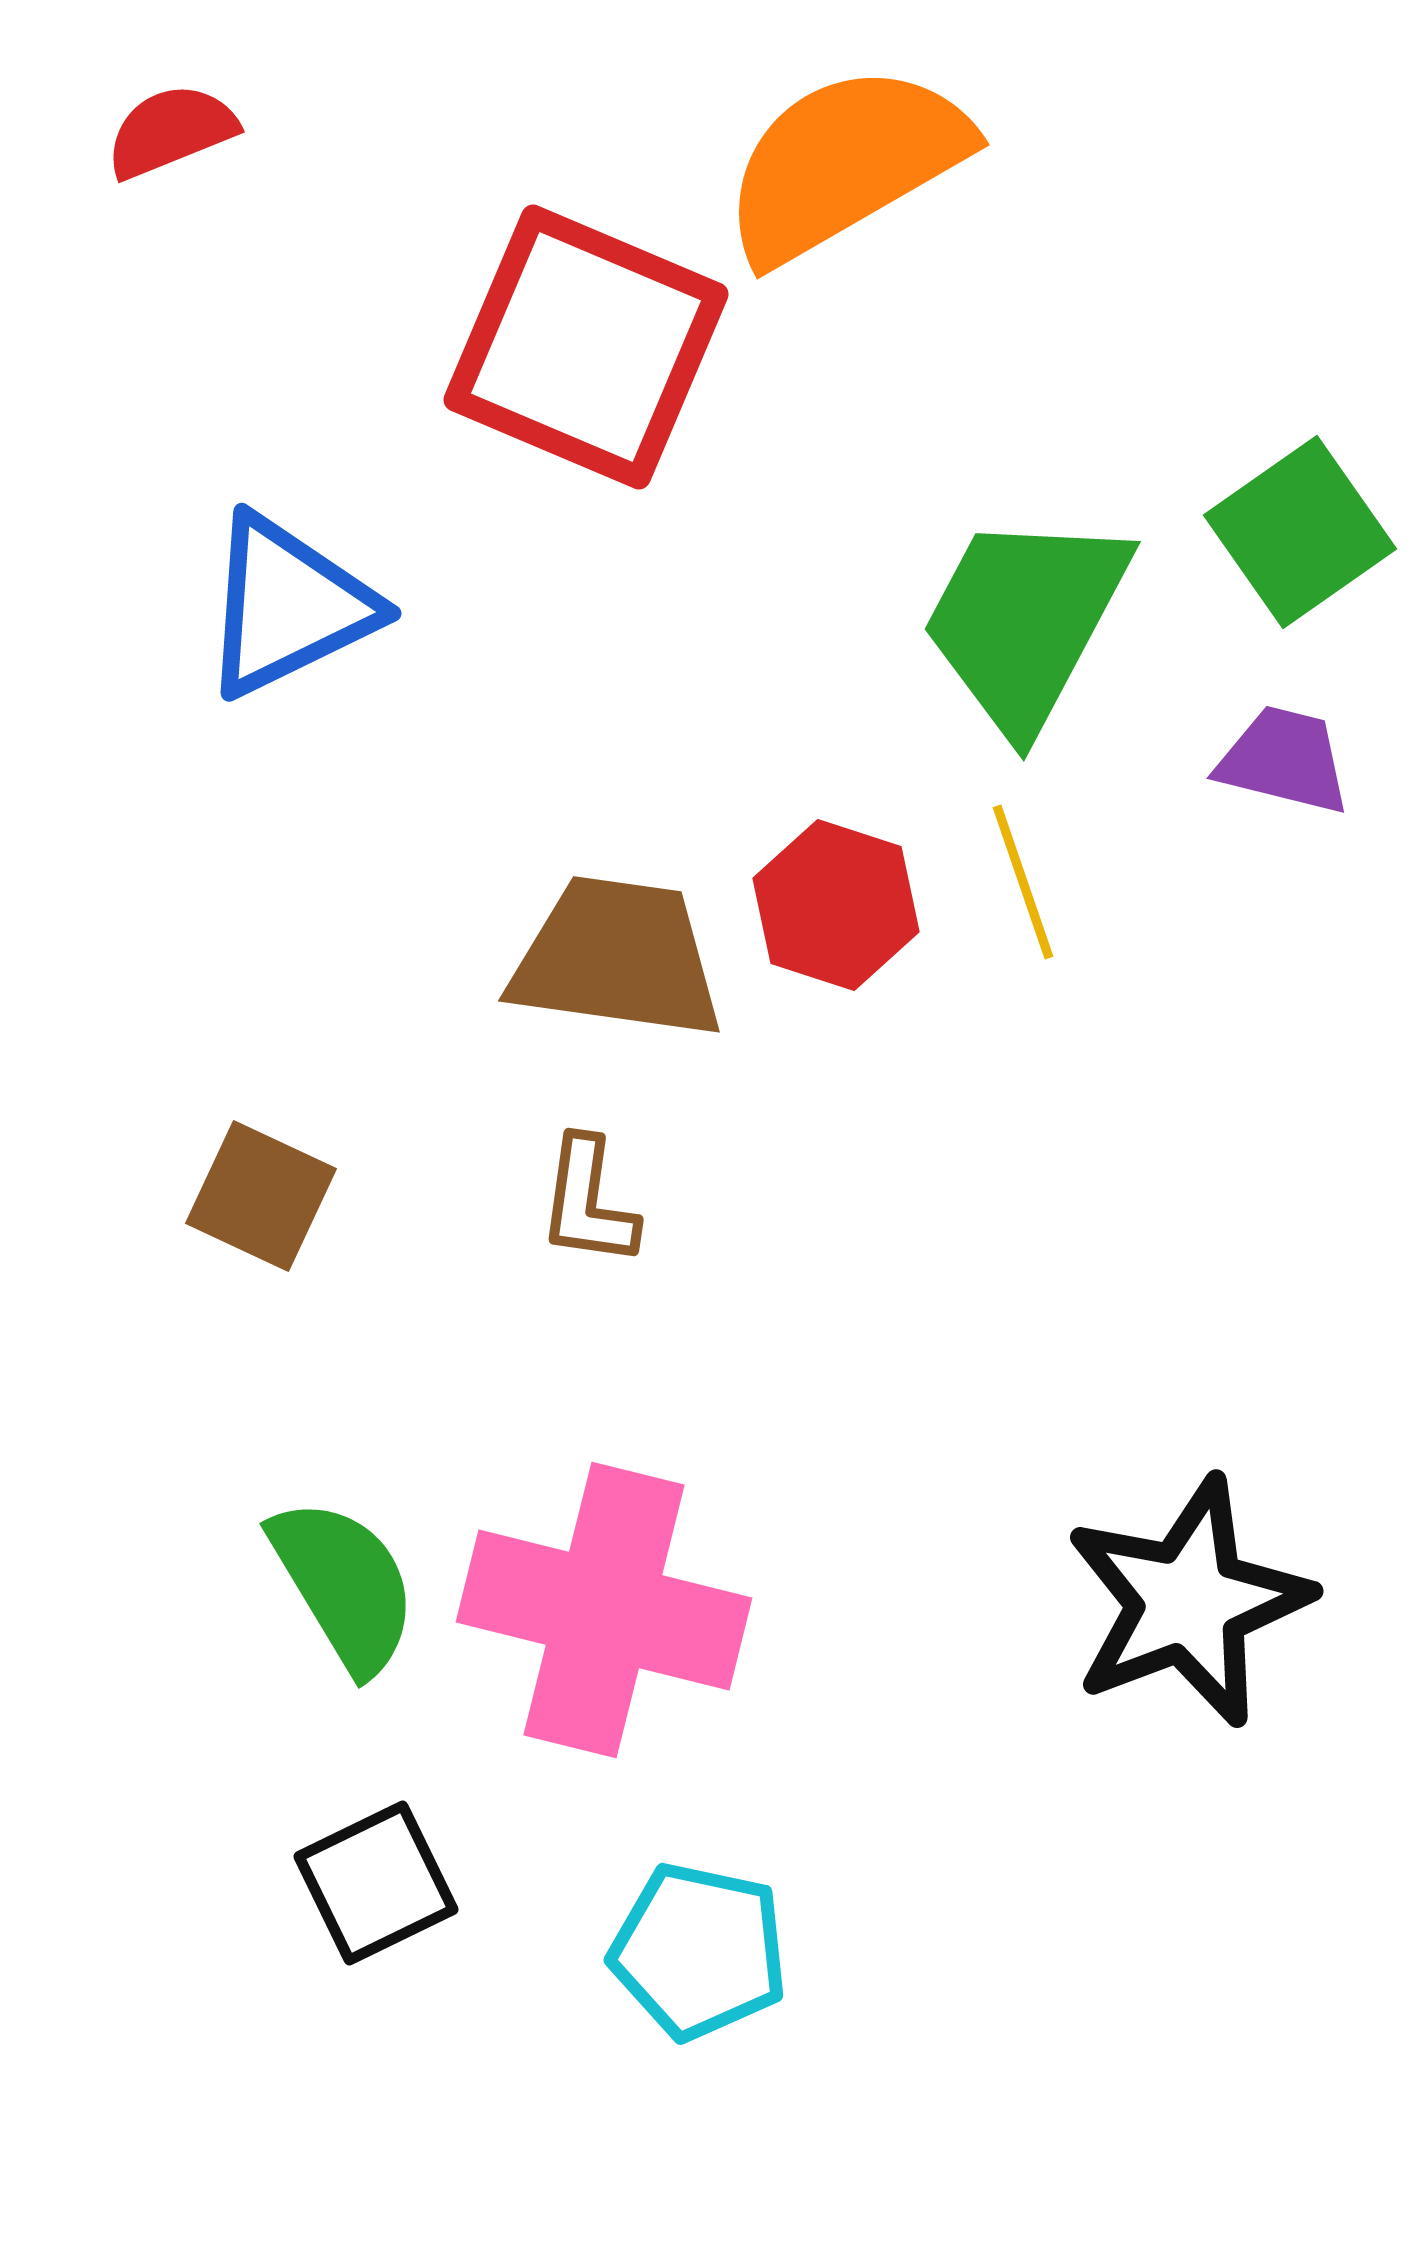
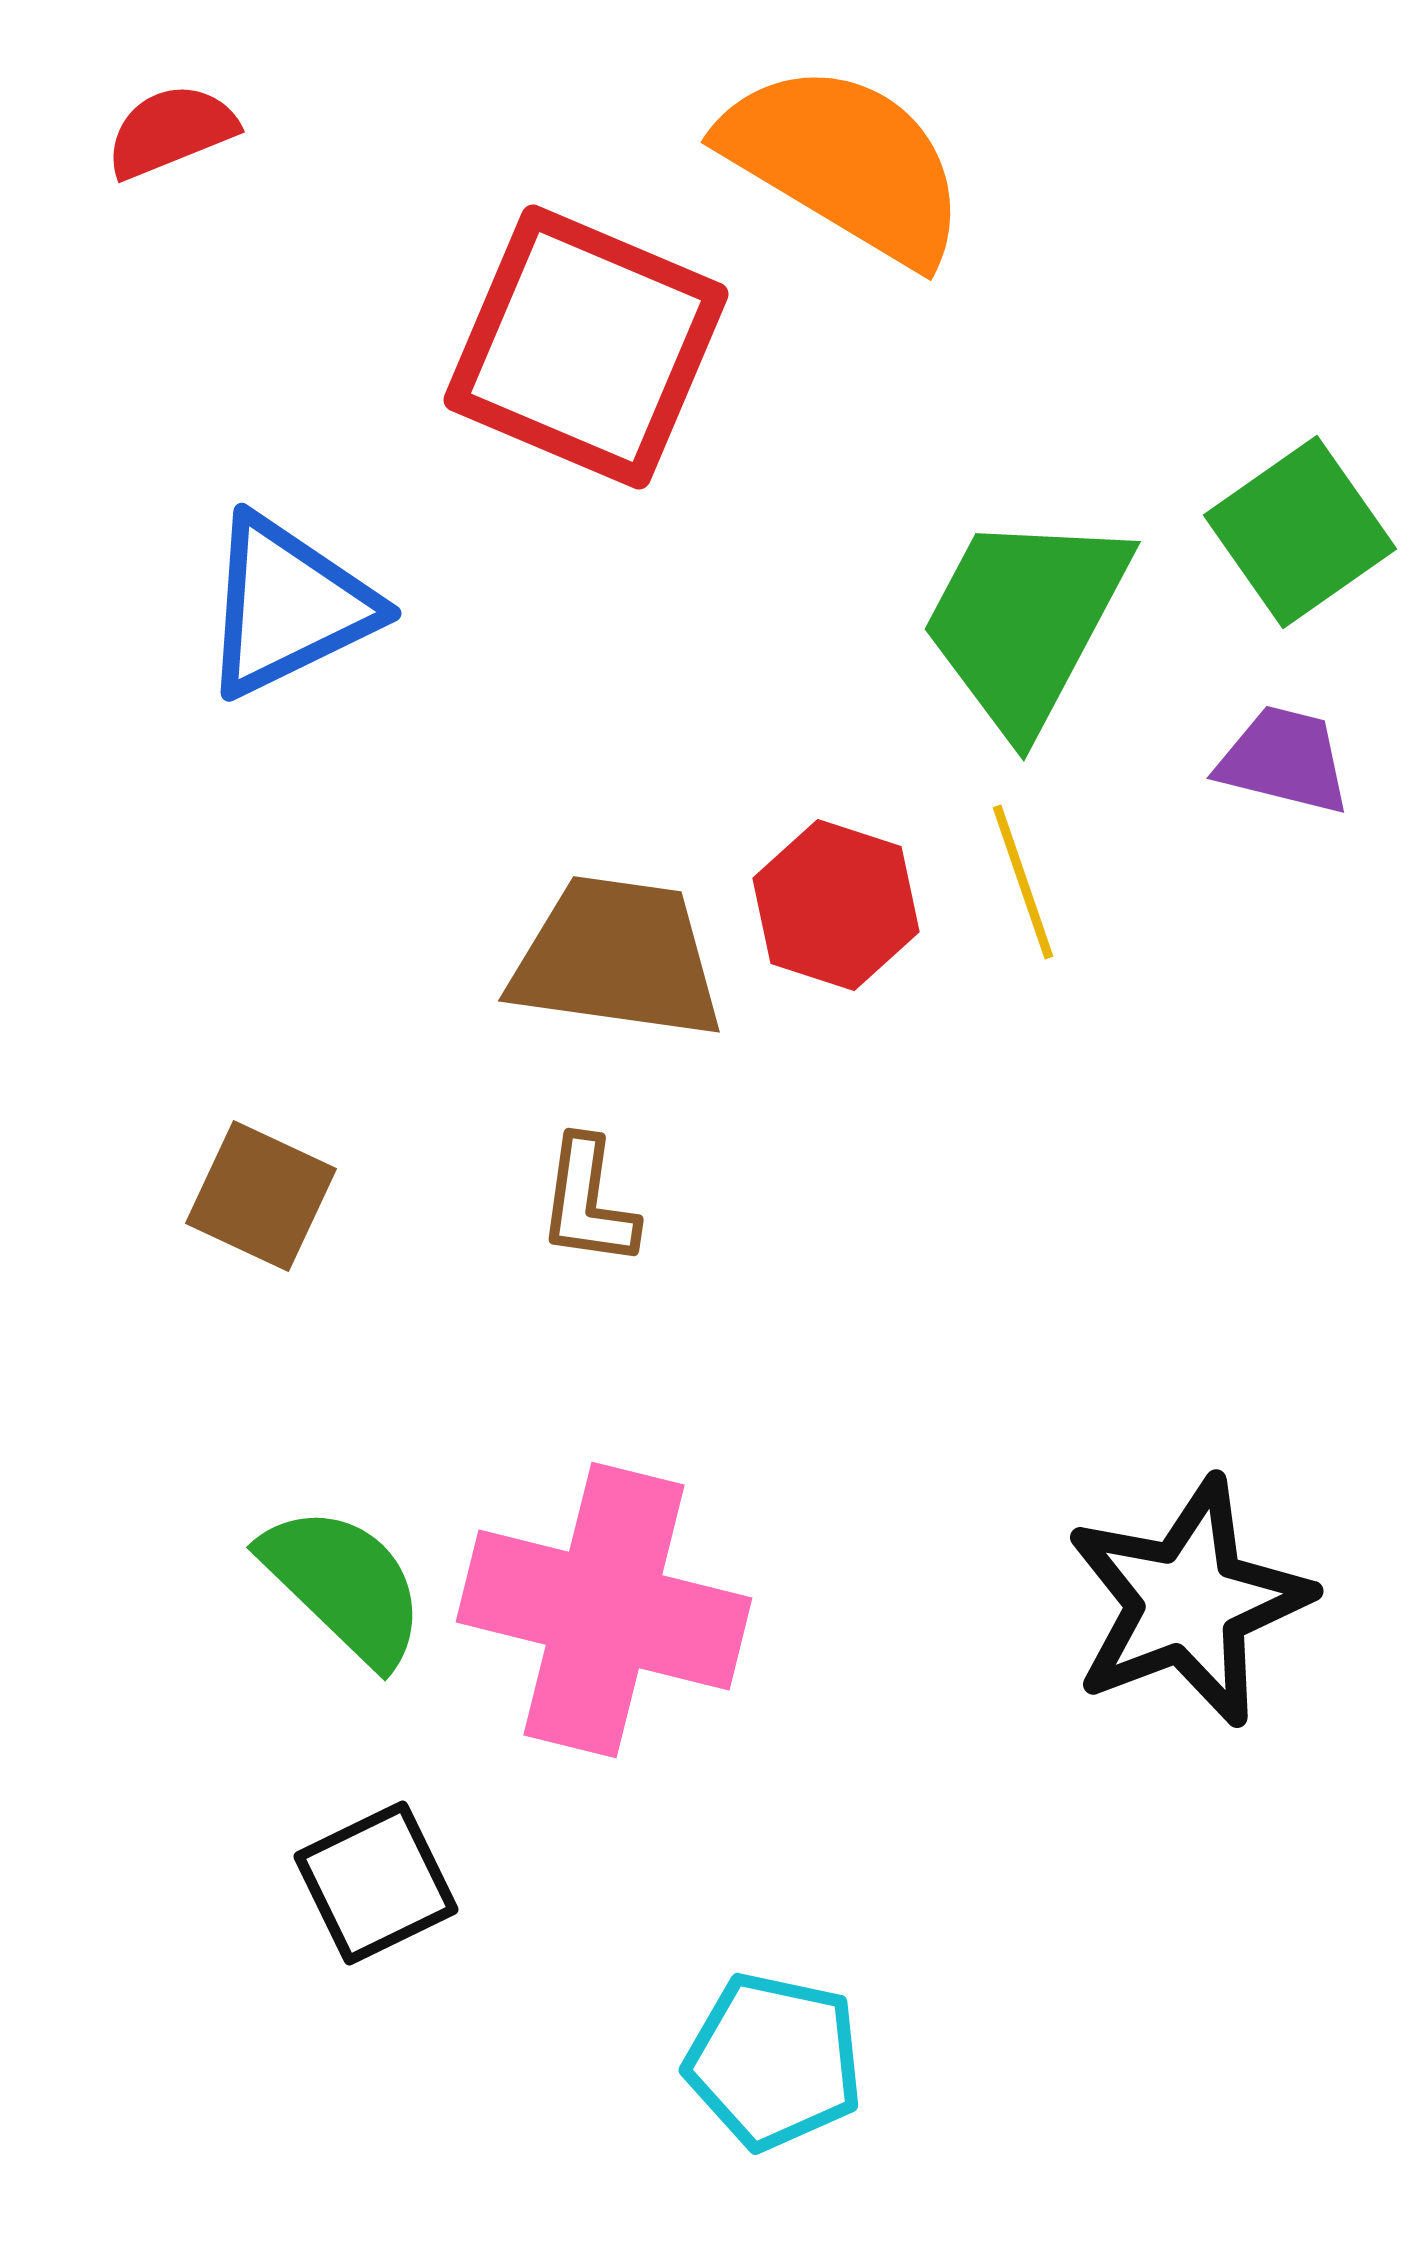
orange semicircle: rotated 61 degrees clockwise
green semicircle: rotated 15 degrees counterclockwise
cyan pentagon: moved 75 px right, 110 px down
